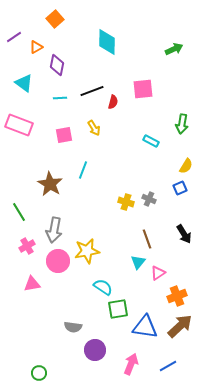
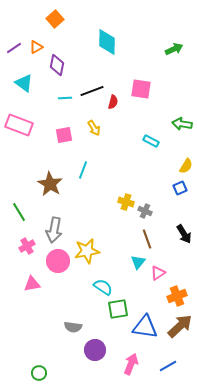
purple line at (14, 37): moved 11 px down
pink square at (143, 89): moved 2 px left; rotated 15 degrees clockwise
cyan line at (60, 98): moved 5 px right
green arrow at (182, 124): rotated 90 degrees clockwise
gray cross at (149, 199): moved 4 px left, 12 px down
